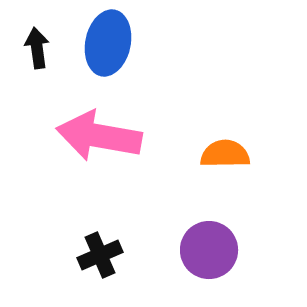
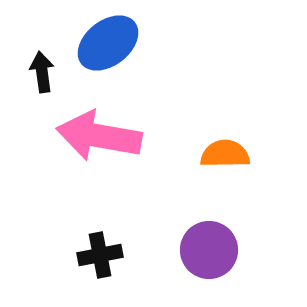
blue ellipse: rotated 40 degrees clockwise
black arrow: moved 5 px right, 24 px down
black cross: rotated 12 degrees clockwise
